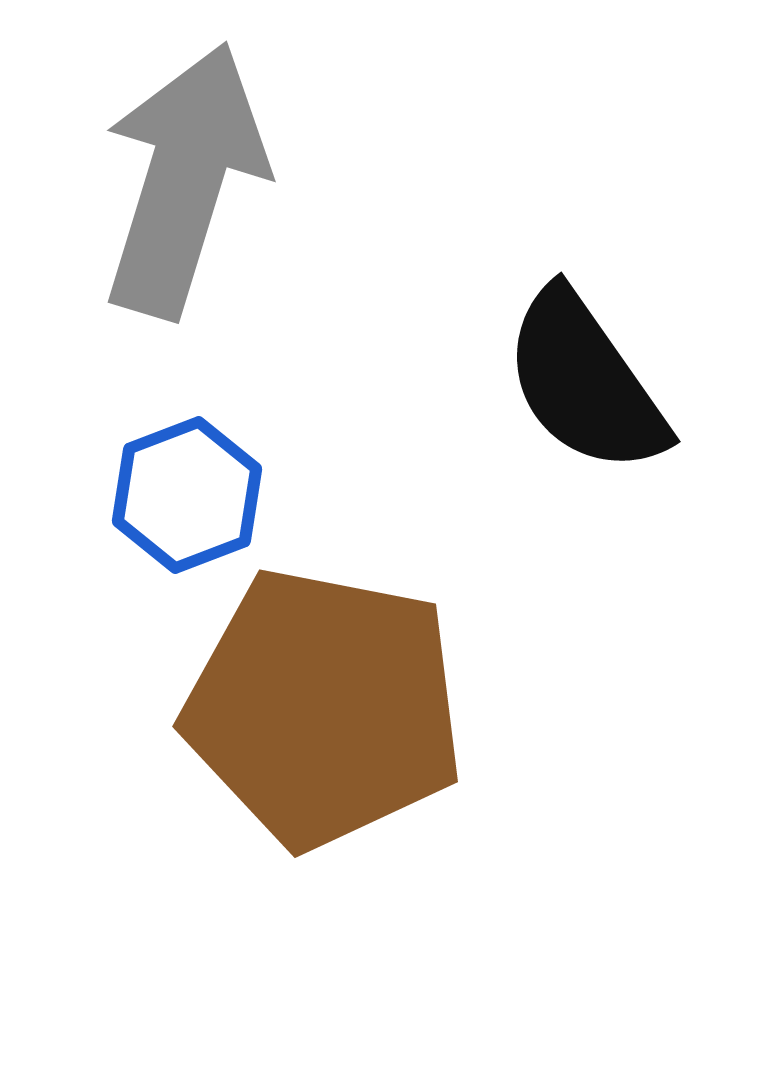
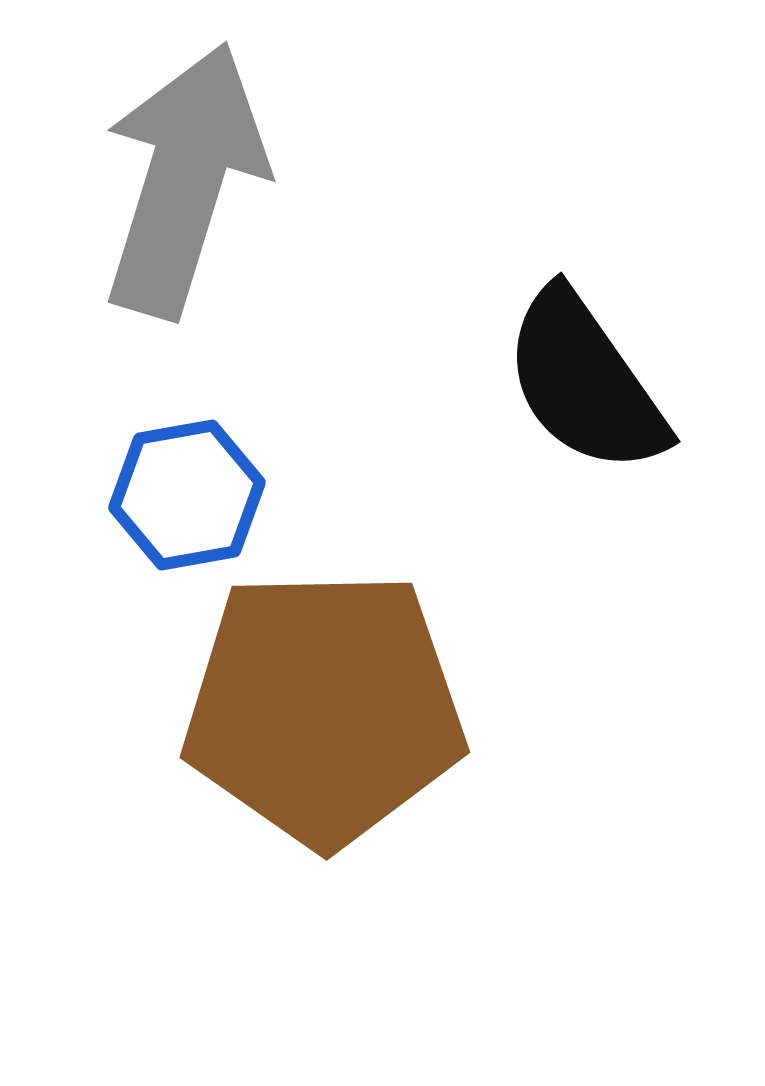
blue hexagon: rotated 11 degrees clockwise
brown pentagon: rotated 12 degrees counterclockwise
